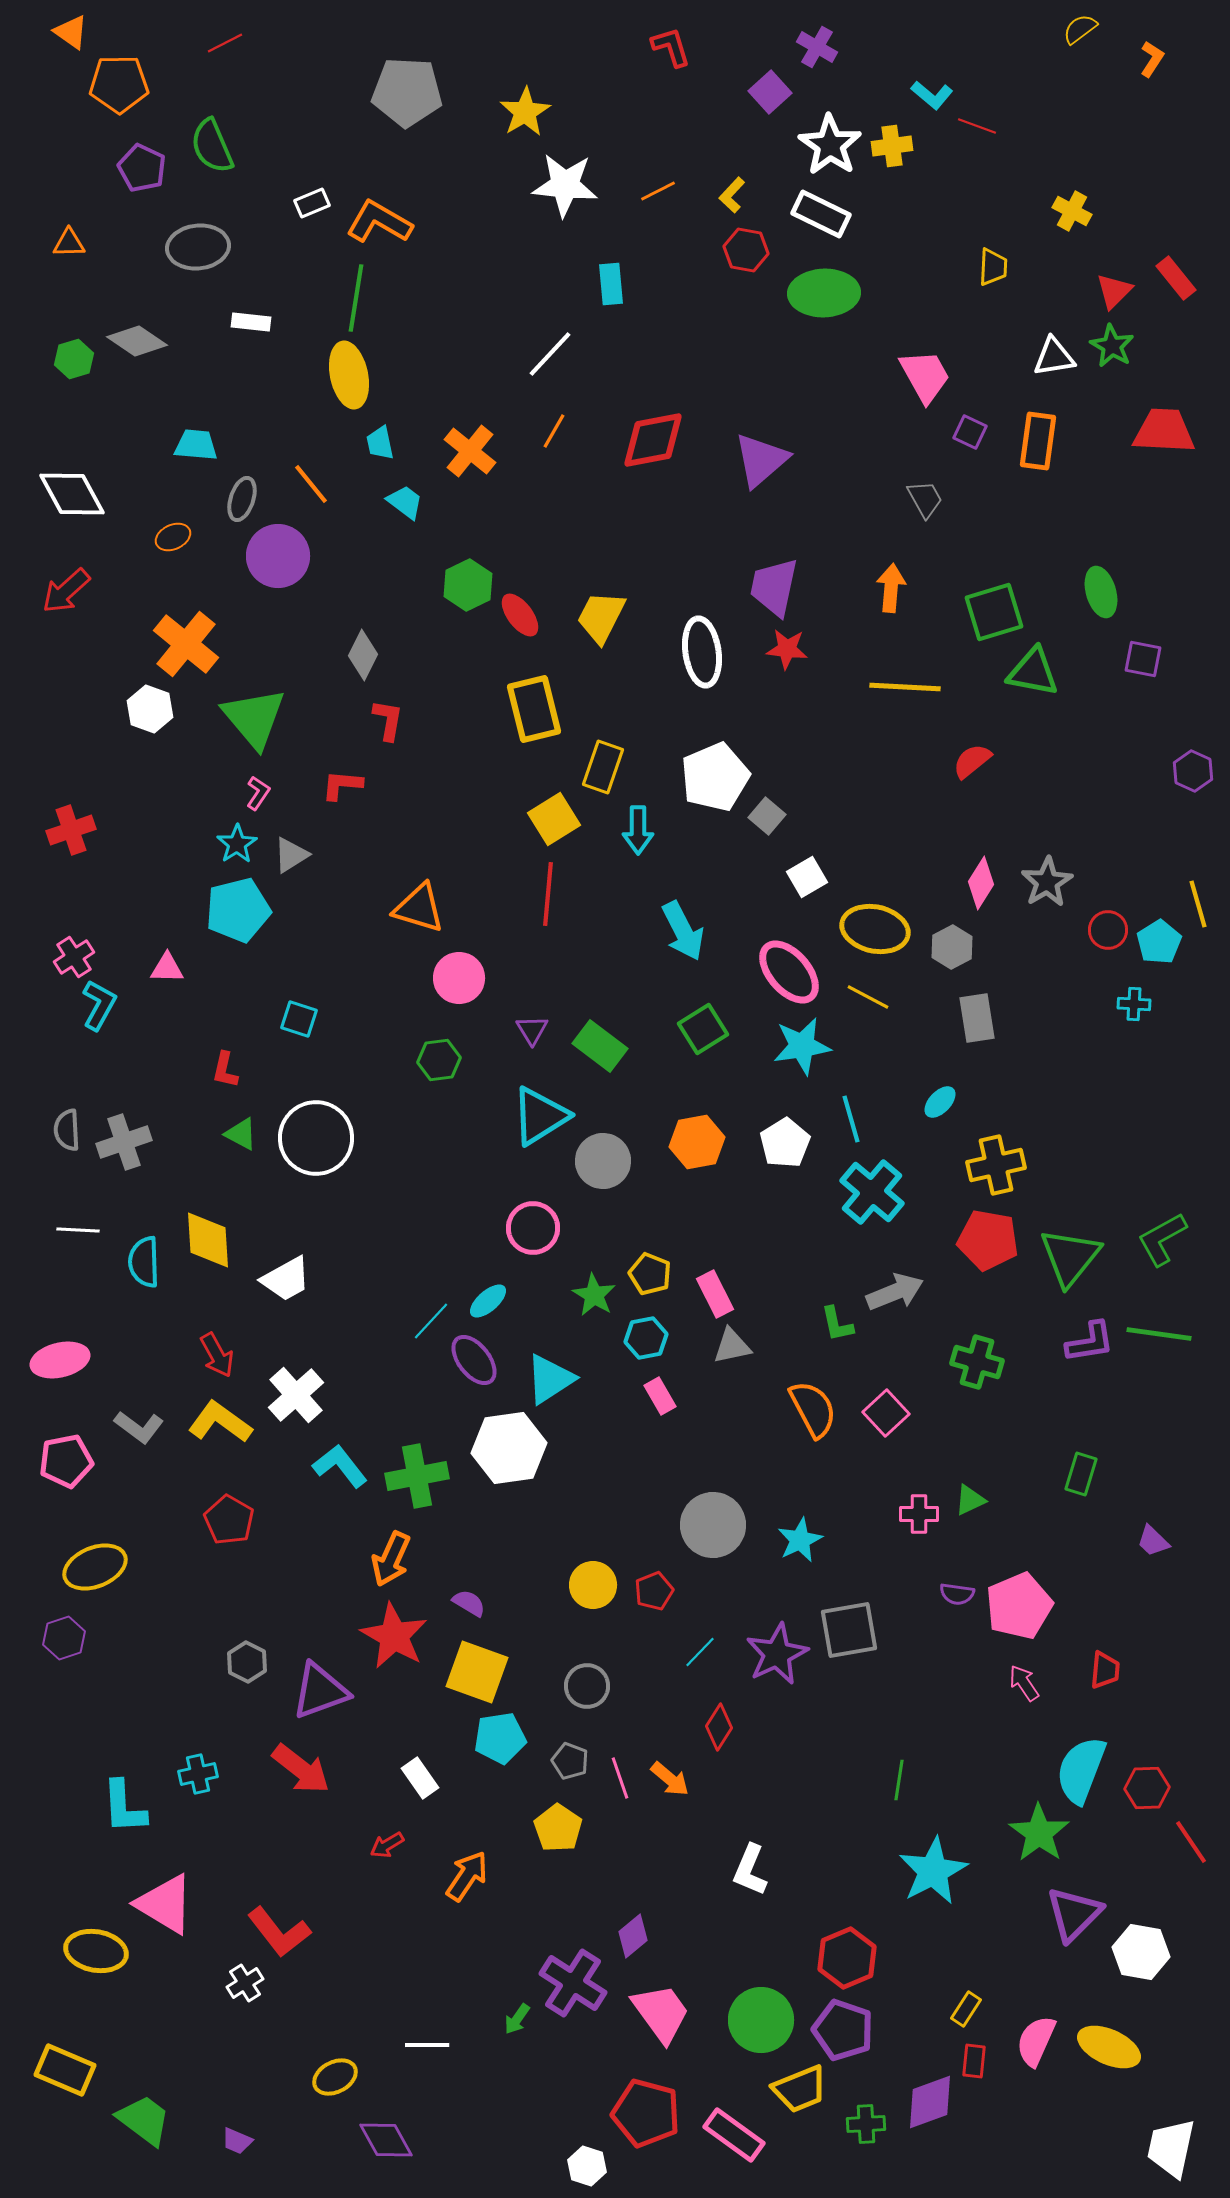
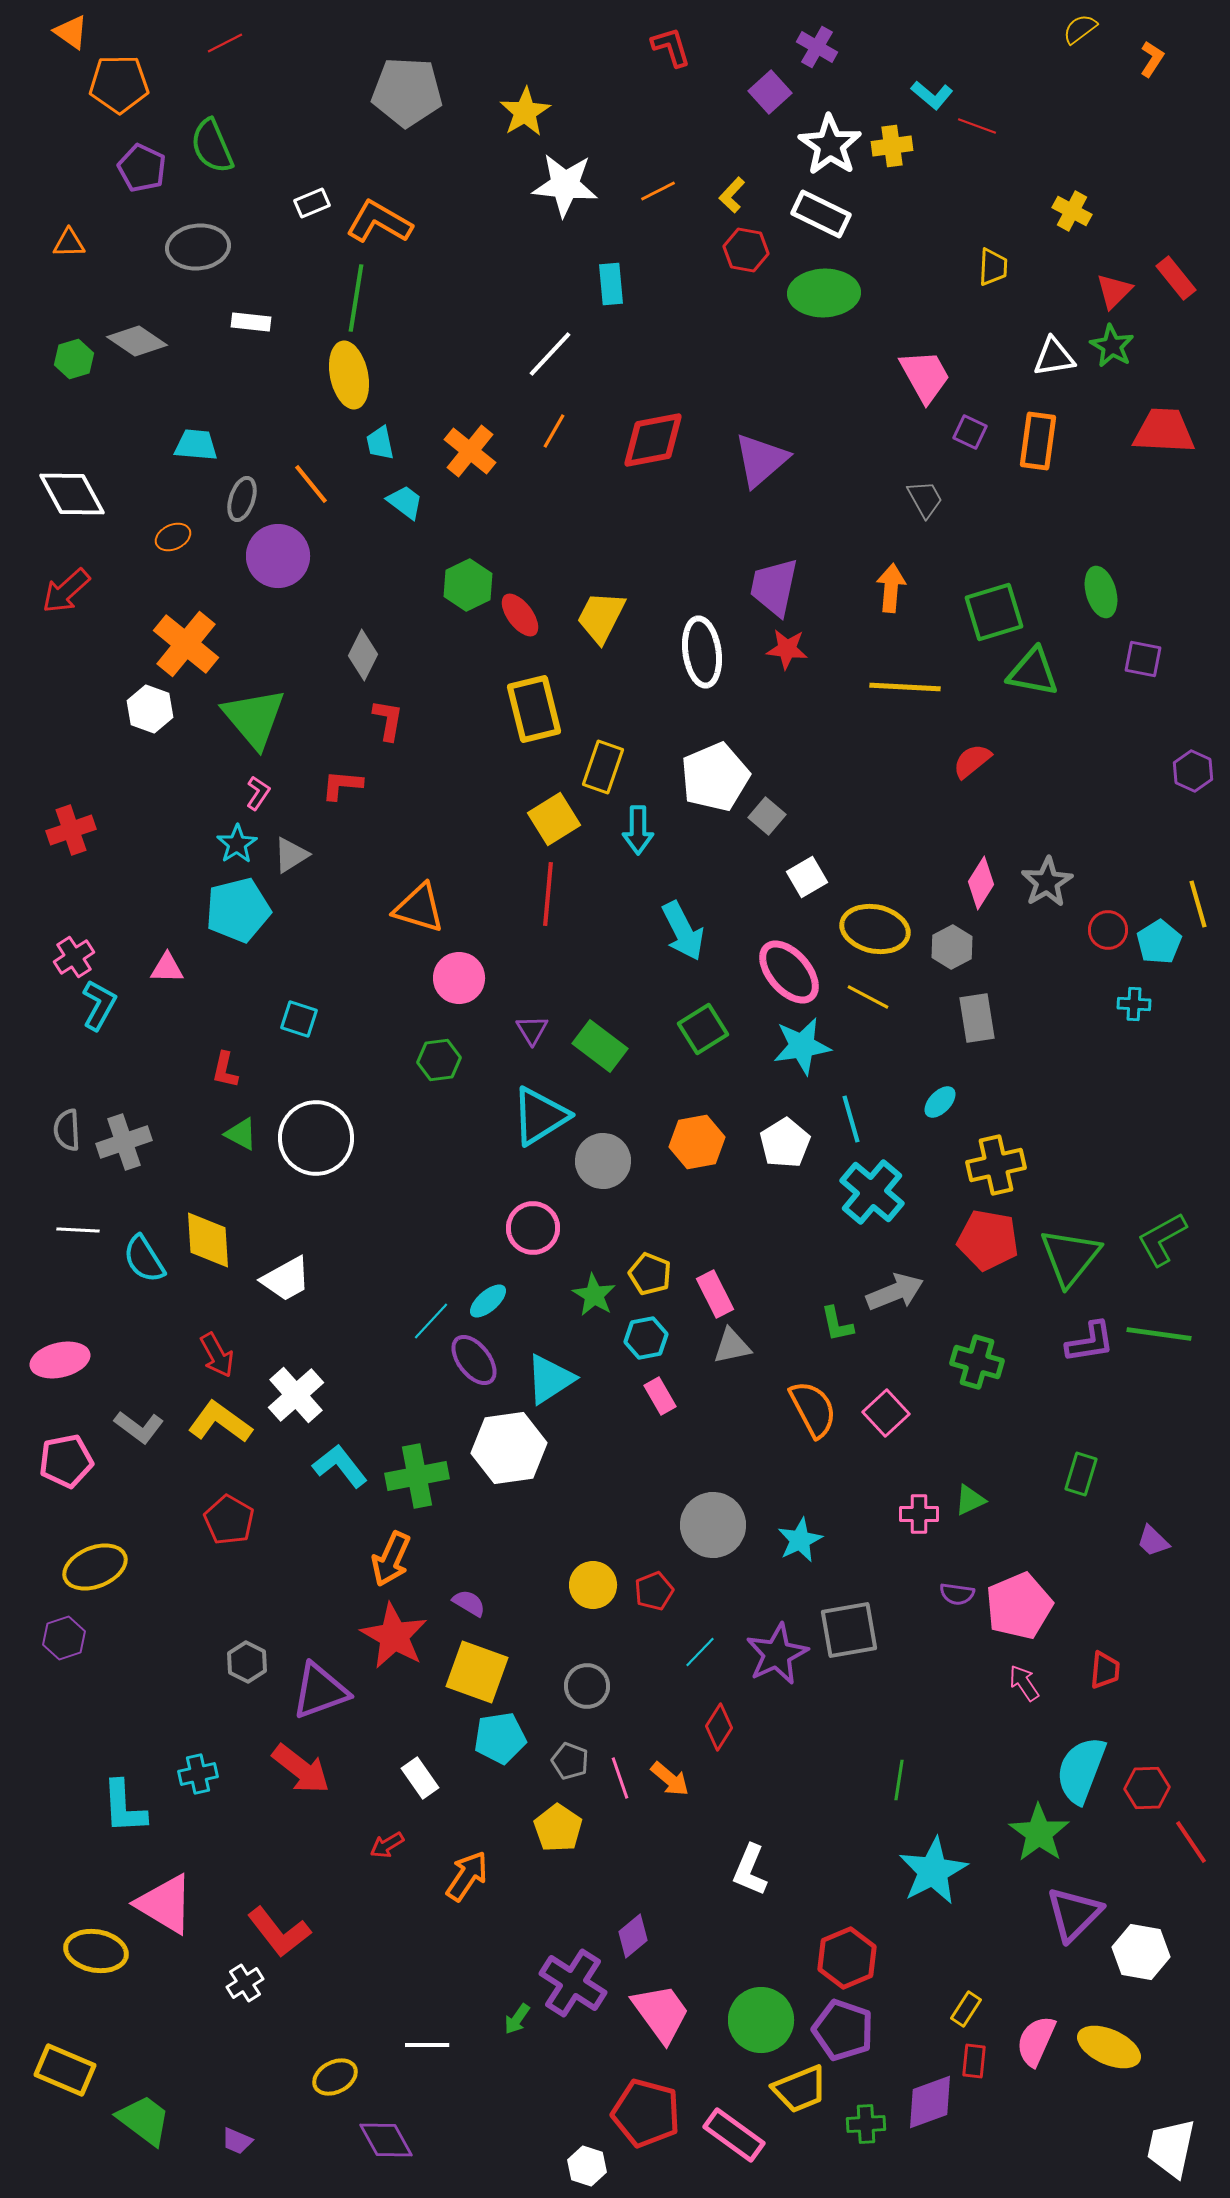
cyan semicircle at (144, 1262): moved 3 px up; rotated 30 degrees counterclockwise
